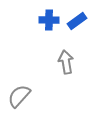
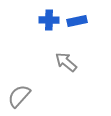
blue rectangle: rotated 24 degrees clockwise
gray arrow: rotated 40 degrees counterclockwise
